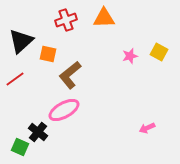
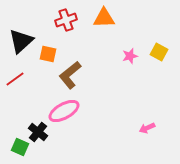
pink ellipse: moved 1 px down
